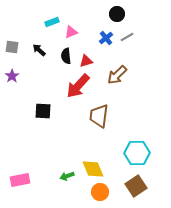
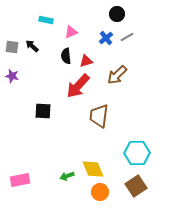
cyan rectangle: moved 6 px left, 2 px up; rotated 32 degrees clockwise
black arrow: moved 7 px left, 4 px up
purple star: rotated 24 degrees counterclockwise
